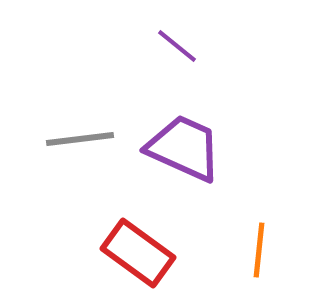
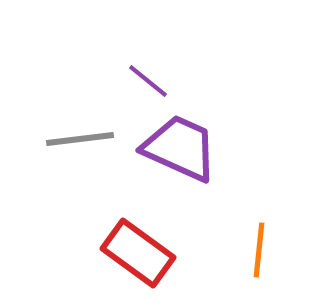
purple line: moved 29 px left, 35 px down
purple trapezoid: moved 4 px left
